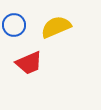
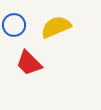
red trapezoid: rotated 68 degrees clockwise
